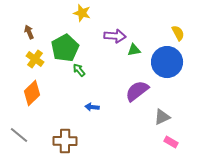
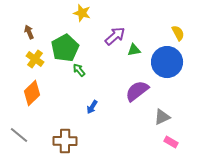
purple arrow: rotated 45 degrees counterclockwise
blue arrow: rotated 64 degrees counterclockwise
